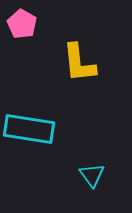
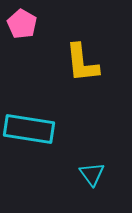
yellow L-shape: moved 3 px right
cyan triangle: moved 1 px up
